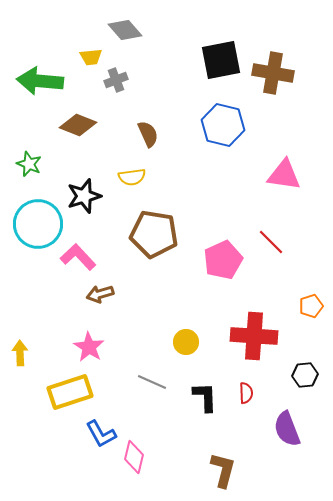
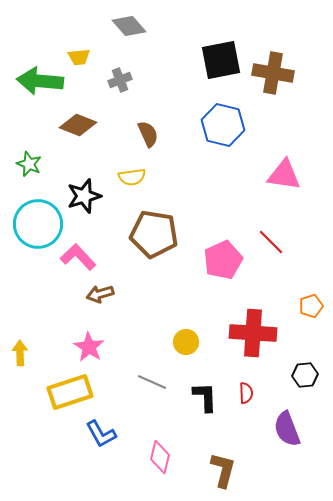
gray diamond: moved 4 px right, 4 px up
yellow trapezoid: moved 12 px left
gray cross: moved 4 px right
red cross: moved 1 px left, 3 px up
pink diamond: moved 26 px right
